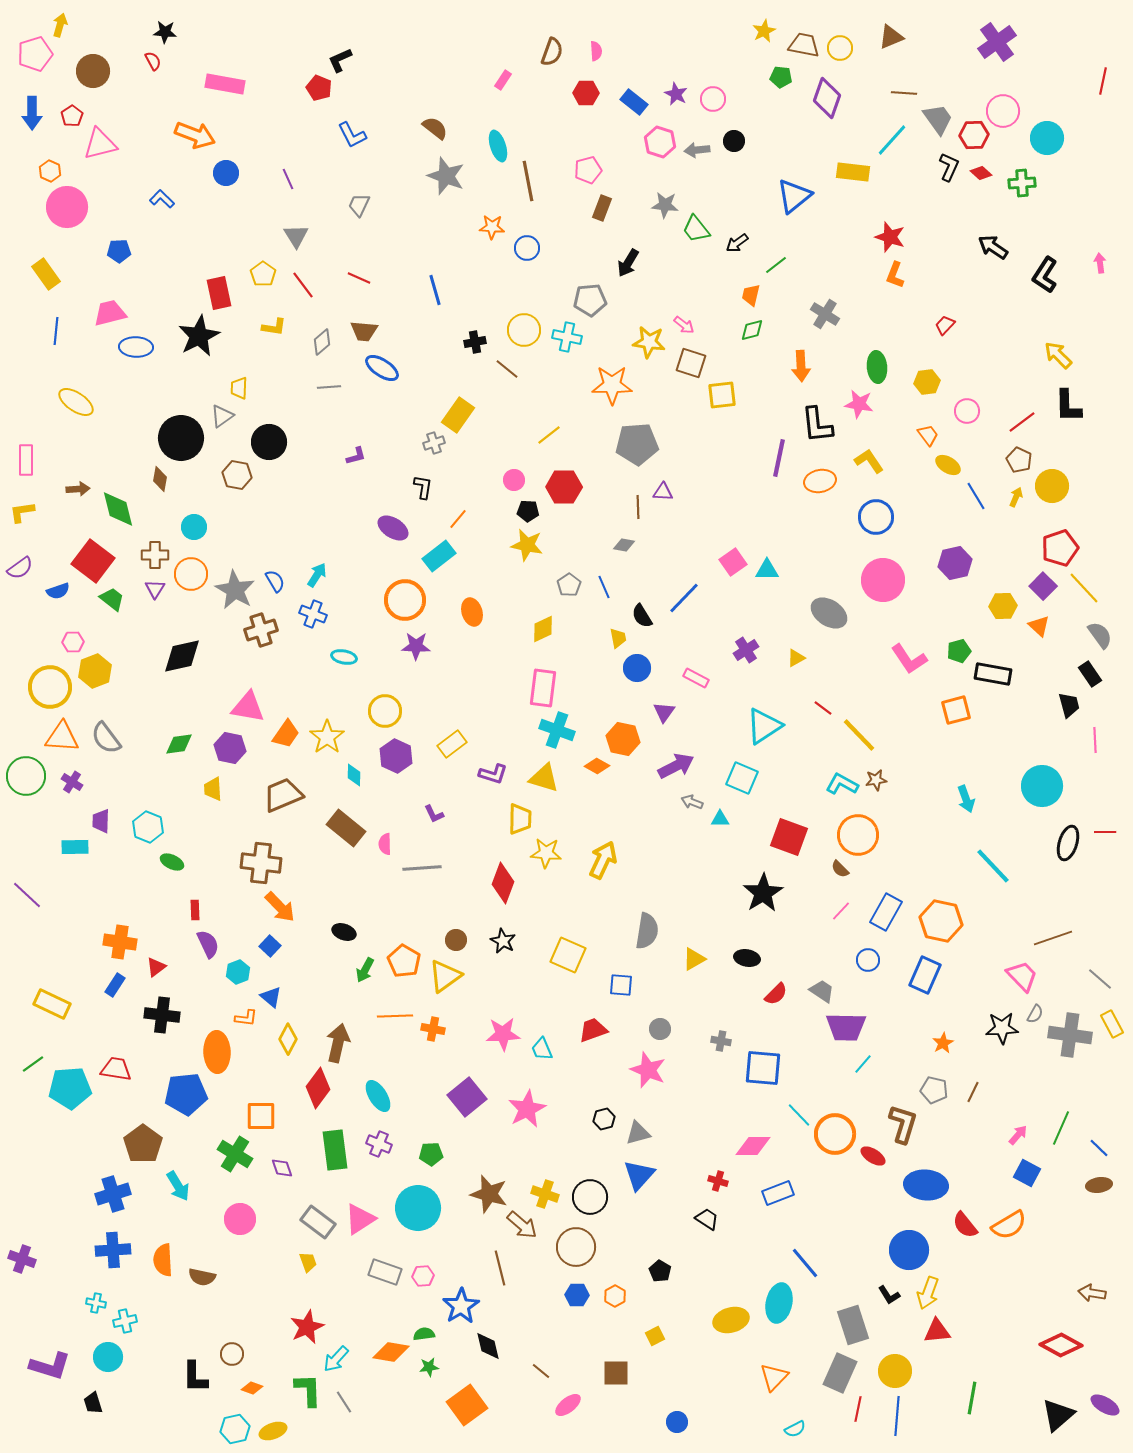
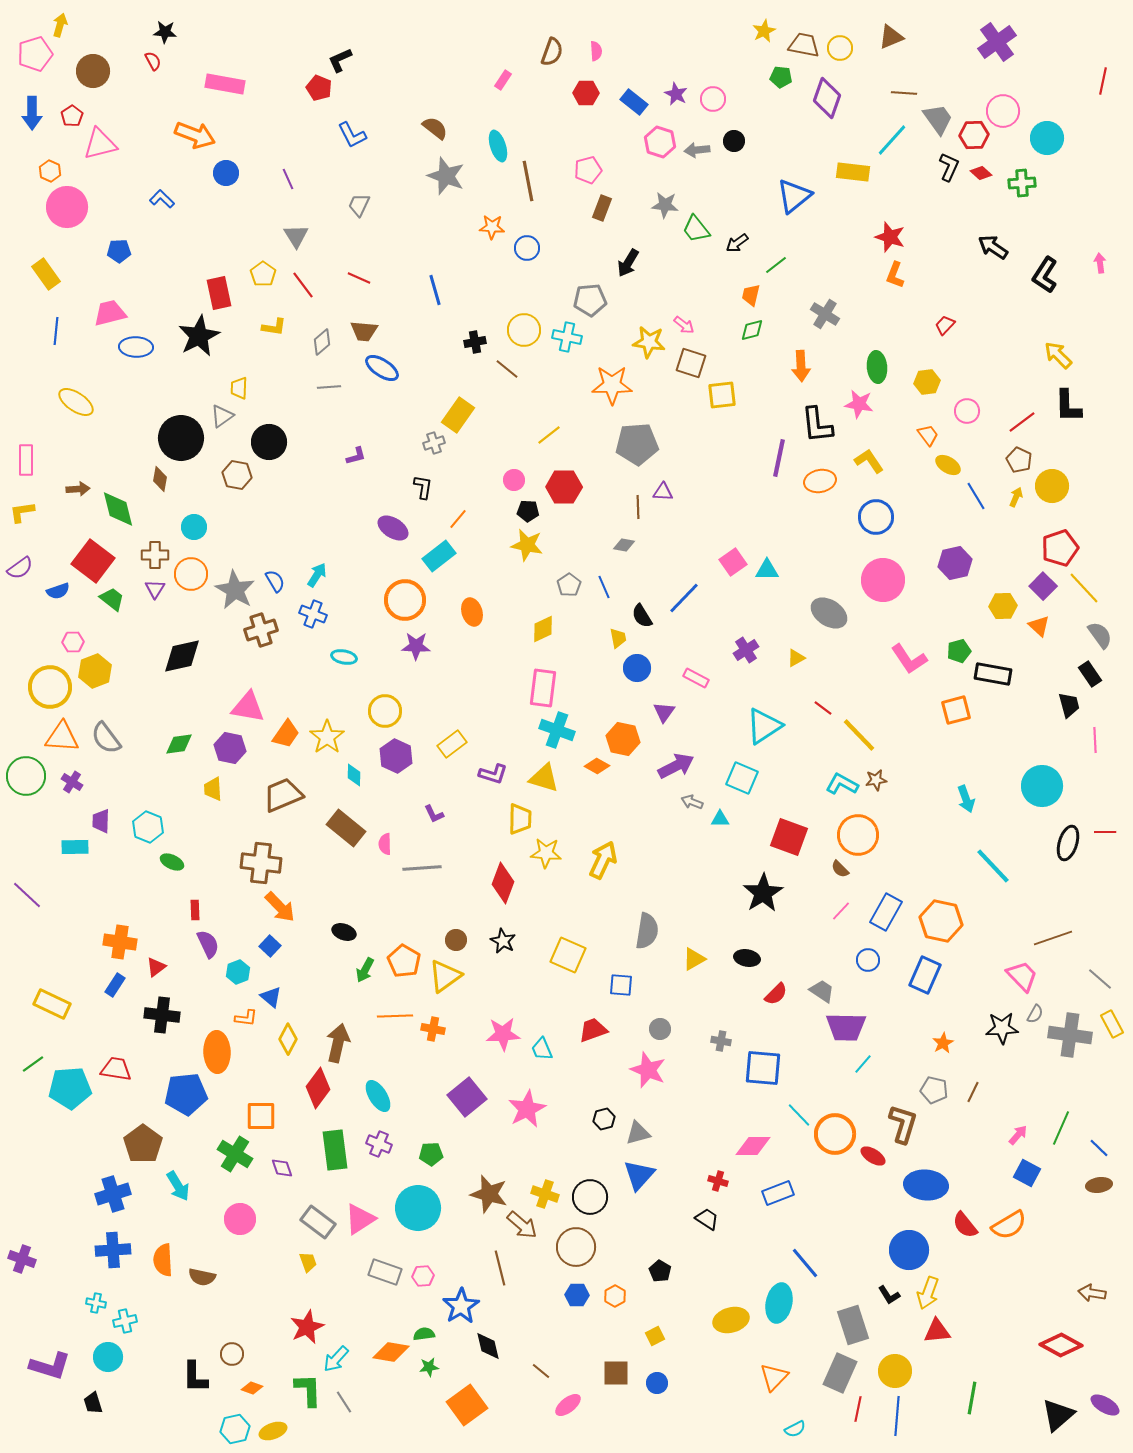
blue circle at (677, 1422): moved 20 px left, 39 px up
